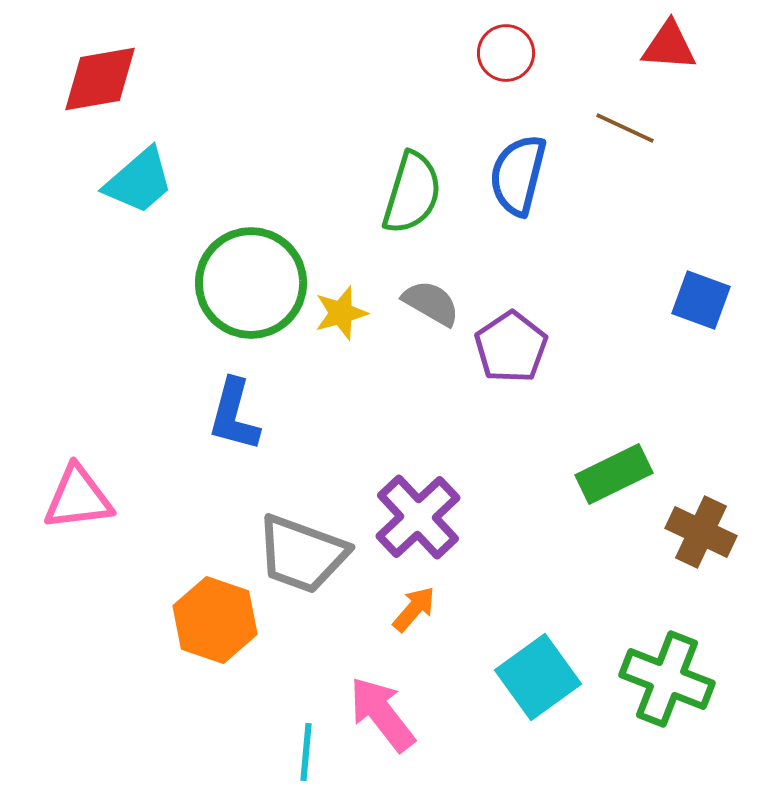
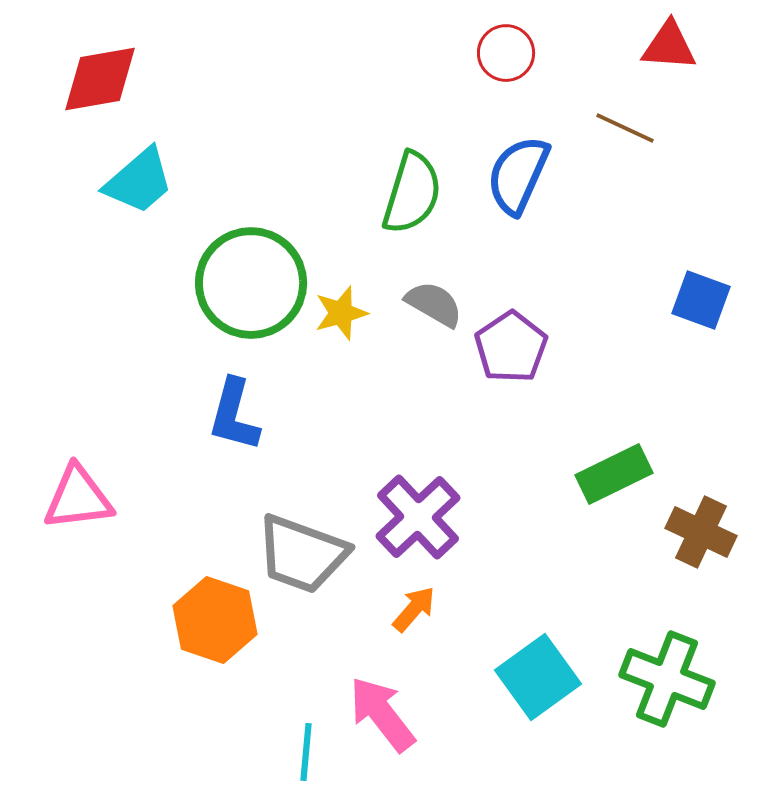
blue semicircle: rotated 10 degrees clockwise
gray semicircle: moved 3 px right, 1 px down
